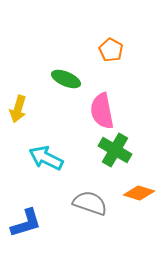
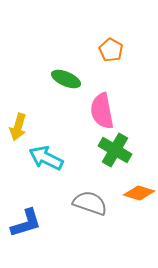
yellow arrow: moved 18 px down
